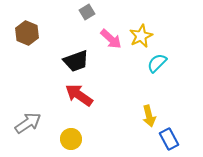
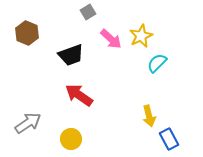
gray square: moved 1 px right
black trapezoid: moved 5 px left, 6 px up
